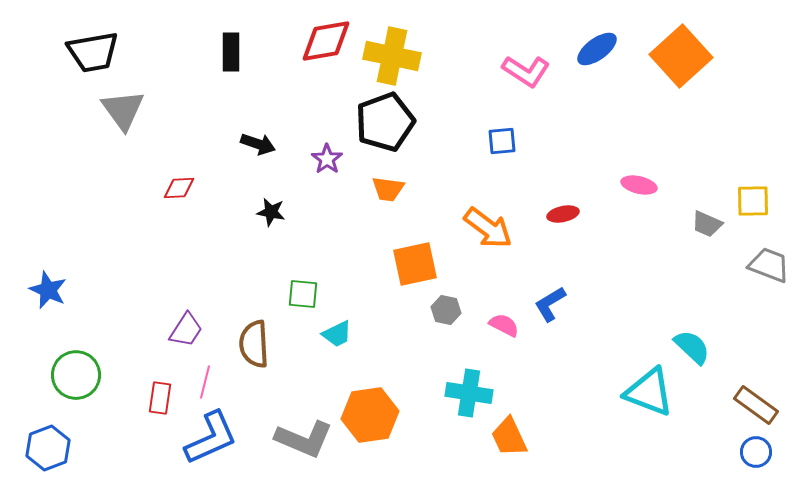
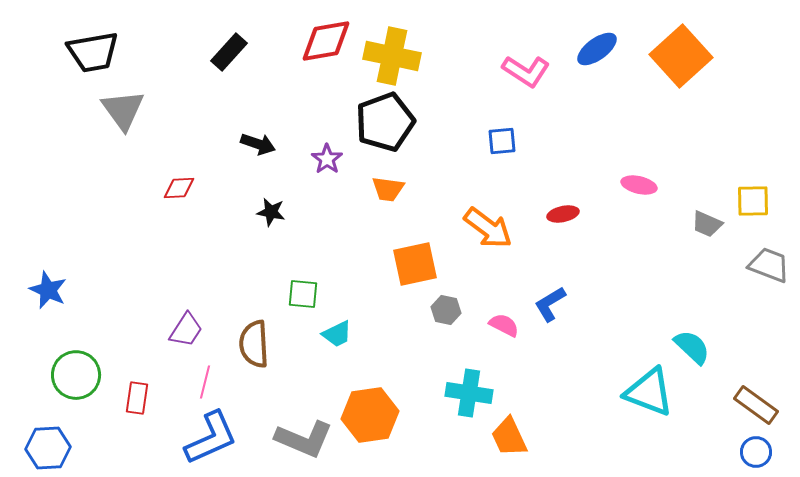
black rectangle at (231, 52): moved 2 px left; rotated 42 degrees clockwise
red rectangle at (160, 398): moved 23 px left
blue hexagon at (48, 448): rotated 18 degrees clockwise
